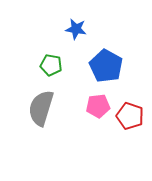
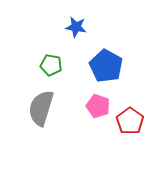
blue star: moved 2 px up
pink pentagon: rotated 25 degrees clockwise
red pentagon: moved 5 px down; rotated 16 degrees clockwise
